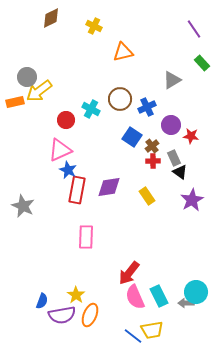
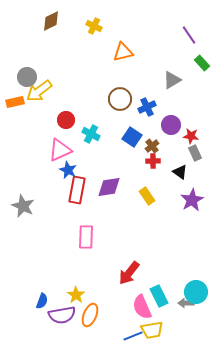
brown diamond: moved 3 px down
purple line: moved 5 px left, 6 px down
cyan cross: moved 25 px down
gray rectangle: moved 21 px right, 5 px up
pink semicircle: moved 7 px right, 10 px down
blue line: rotated 60 degrees counterclockwise
